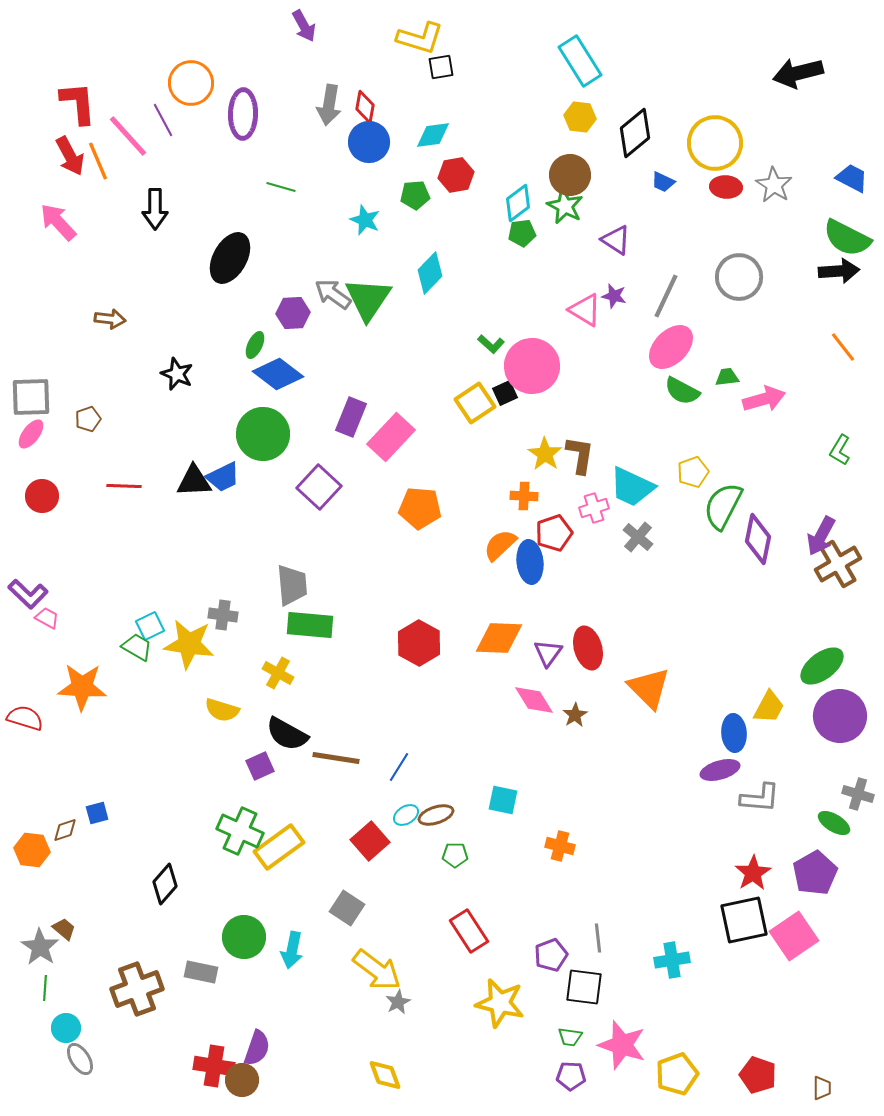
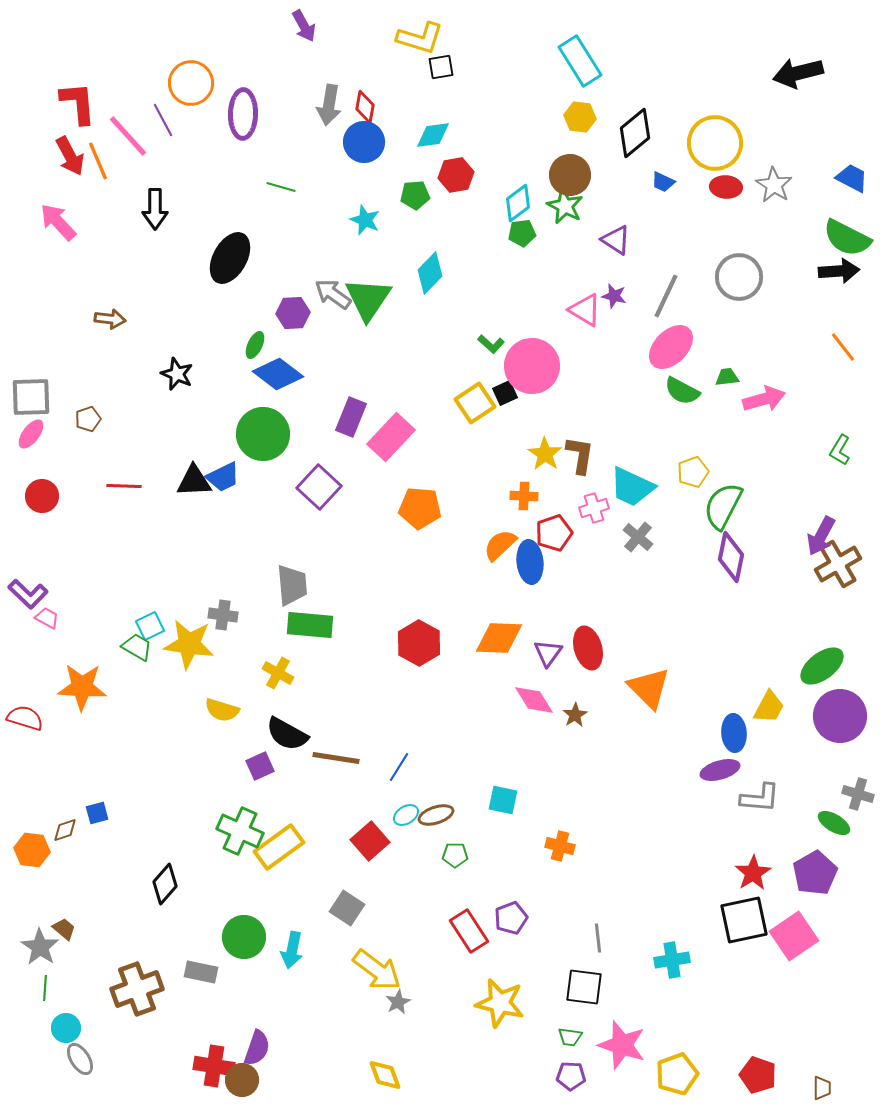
blue circle at (369, 142): moved 5 px left
purple diamond at (758, 539): moved 27 px left, 18 px down
purple pentagon at (551, 955): moved 40 px left, 37 px up
